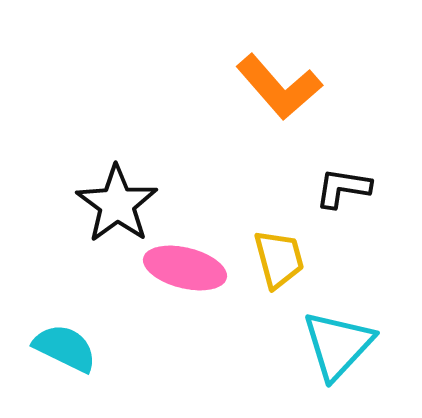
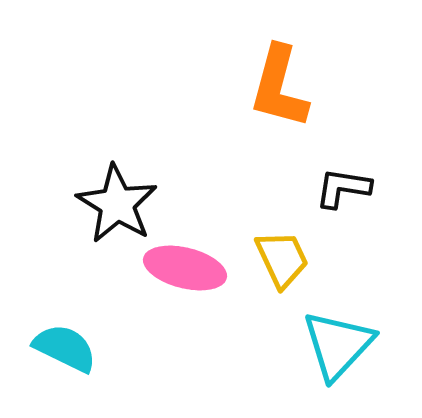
orange L-shape: rotated 56 degrees clockwise
black star: rotated 4 degrees counterclockwise
yellow trapezoid: moved 3 px right; rotated 10 degrees counterclockwise
